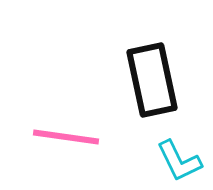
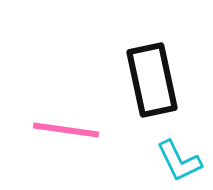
pink line: moved 7 px up
